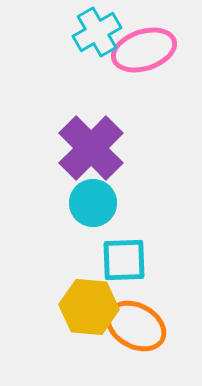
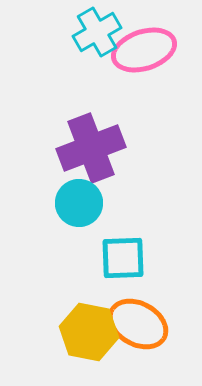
purple cross: rotated 24 degrees clockwise
cyan circle: moved 14 px left
cyan square: moved 1 px left, 2 px up
yellow hexagon: moved 25 px down; rotated 6 degrees clockwise
orange ellipse: moved 2 px right, 2 px up
